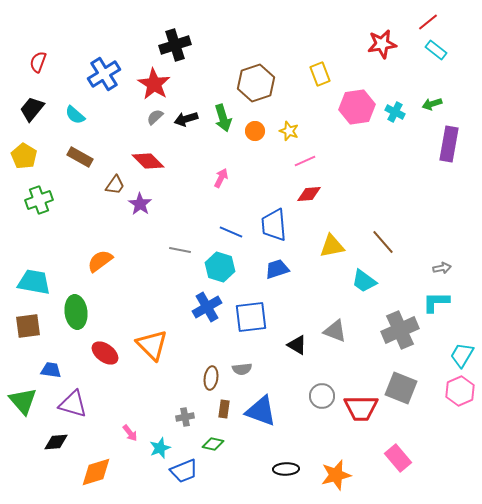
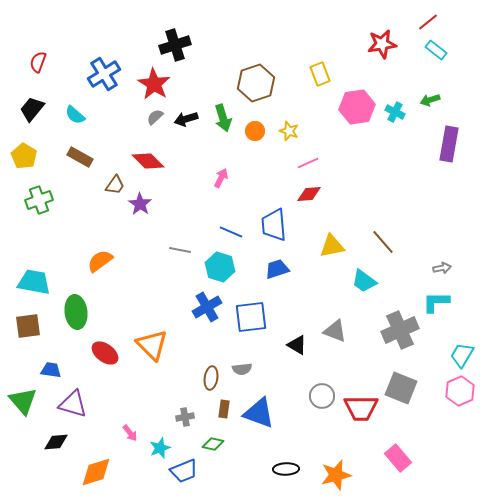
green arrow at (432, 104): moved 2 px left, 4 px up
pink line at (305, 161): moved 3 px right, 2 px down
blue triangle at (261, 411): moved 2 px left, 2 px down
